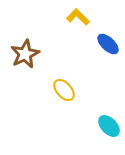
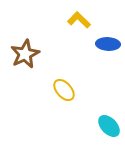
yellow L-shape: moved 1 px right, 3 px down
blue ellipse: rotated 40 degrees counterclockwise
